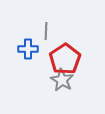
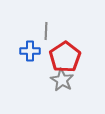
blue cross: moved 2 px right, 2 px down
red pentagon: moved 2 px up
